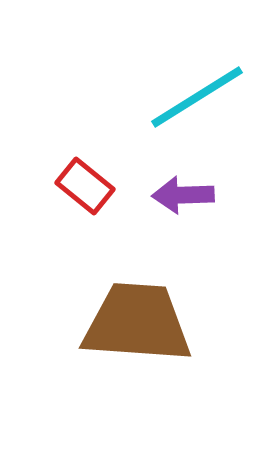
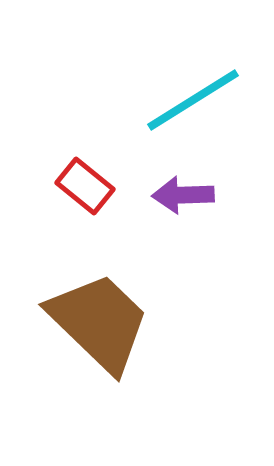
cyan line: moved 4 px left, 3 px down
brown trapezoid: moved 38 px left, 1 px up; rotated 40 degrees clockwise
